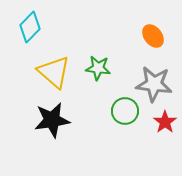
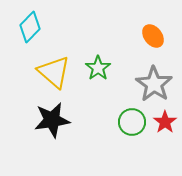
green star: rotated 30 degrees clockwise
gray star: rotated 27 degrees clockwise
green circle: moved 7 px right, 11 px down
